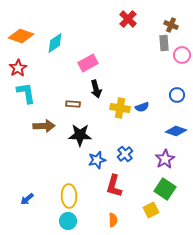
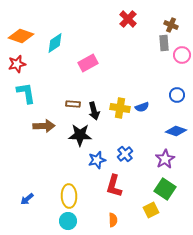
red star: moved 1 px left, 4 px up; rotated 18 degrees clockwise
black arrow: moved 2 px left, 22 px down
